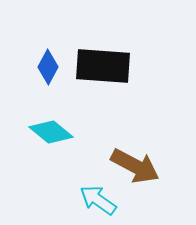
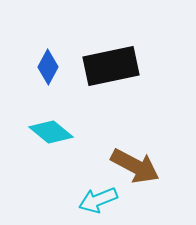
black rectangle: moved 8 px right; rotated 16 degrees counterclockwise
cyan arrow: rotated 57 degrees counterclockwise
